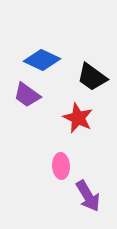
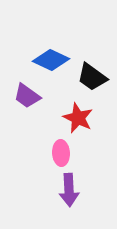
blue diamond: moved 9 px right
purple trapezoid: moved 1 px down
pink ellipse: moved 13 px up
purple arrow: moved 19 px left, 6 px up; rotated 28 degrees clockwise
